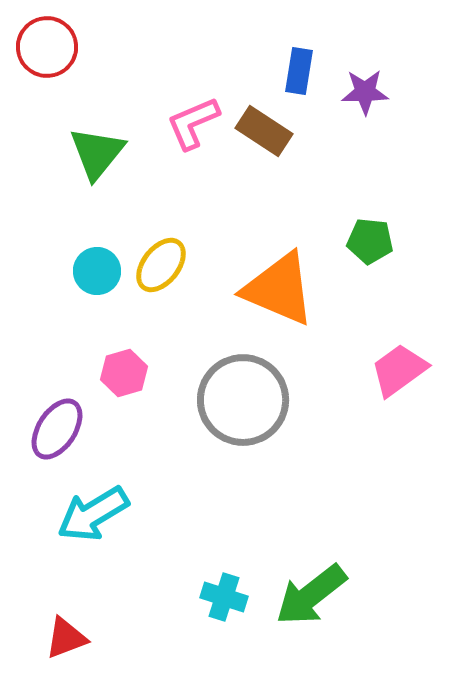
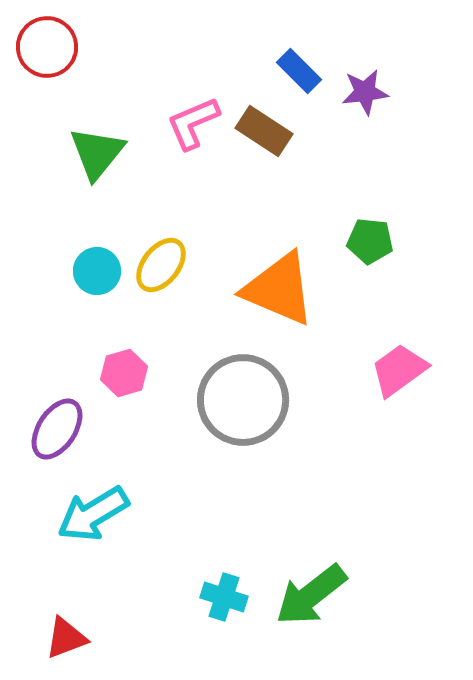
blue rectangle: rotated 54 degrees counterclockwise
purple star: rotated 6 degrees counterclockwise
